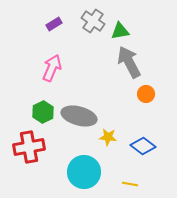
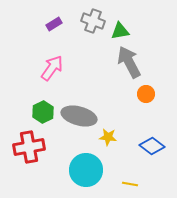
gray cross: rotated 15 degrees counterclockwise
pink arrow: rotated 12 degrees clockwise
blue diamond: moved 9 px right
cyan circle: moved 2 px right, 2 px up
